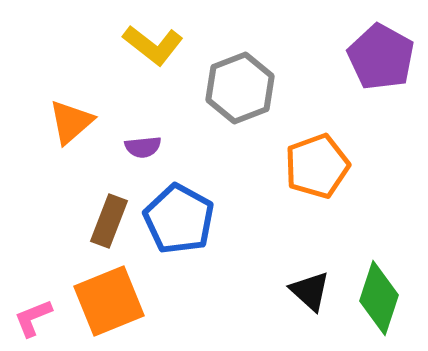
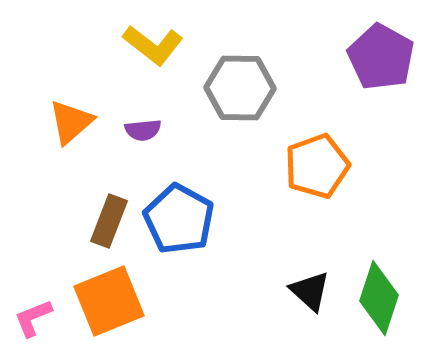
gray hexagon: rotated 22 degrees clockwise
purple semicircle: moved 17 px up
